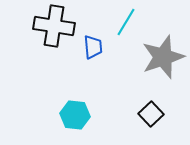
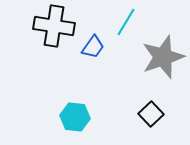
blue trapezoid: rotated 40 degrees clockwise
cyan hexagon: moved 2 px down
